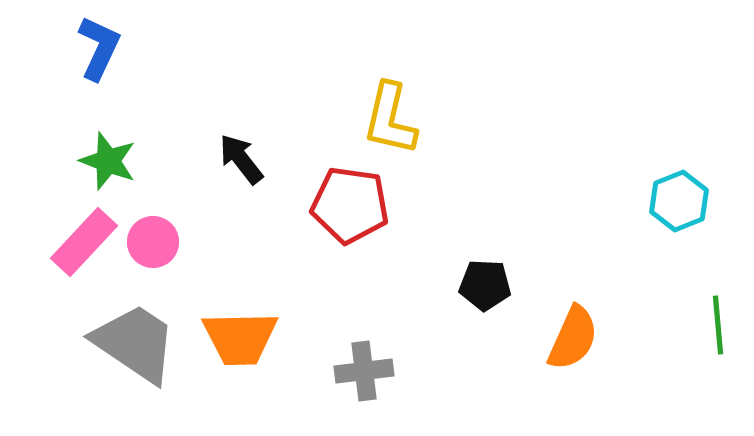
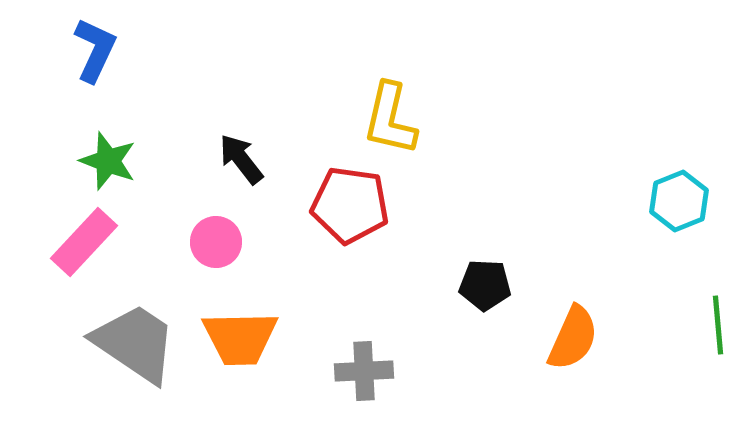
blue L-shape: moved 4 px left, 2 px down
pink circle: moved 63 px right
gray cross: rotated 4 degrees clockwise
